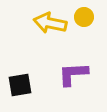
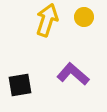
yellow arrow: moved 3 px left, 3 px up; rotated 96 degrees clockwise
purple L-shape: rotated 44 degrees clockwise
